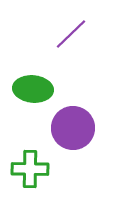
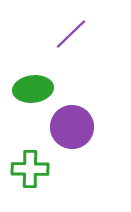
green ellipse: rotated 12 degrees counterclockwise
purple circle: moved 1 px left, 1 px up
